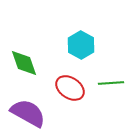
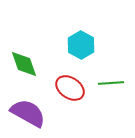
green diamond: moved 1 px down
